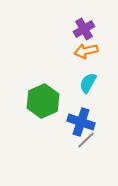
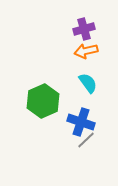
purple cross: rotated 15 degrees clockwise
cyan semicircle: rotated 115 degrees clockwise
